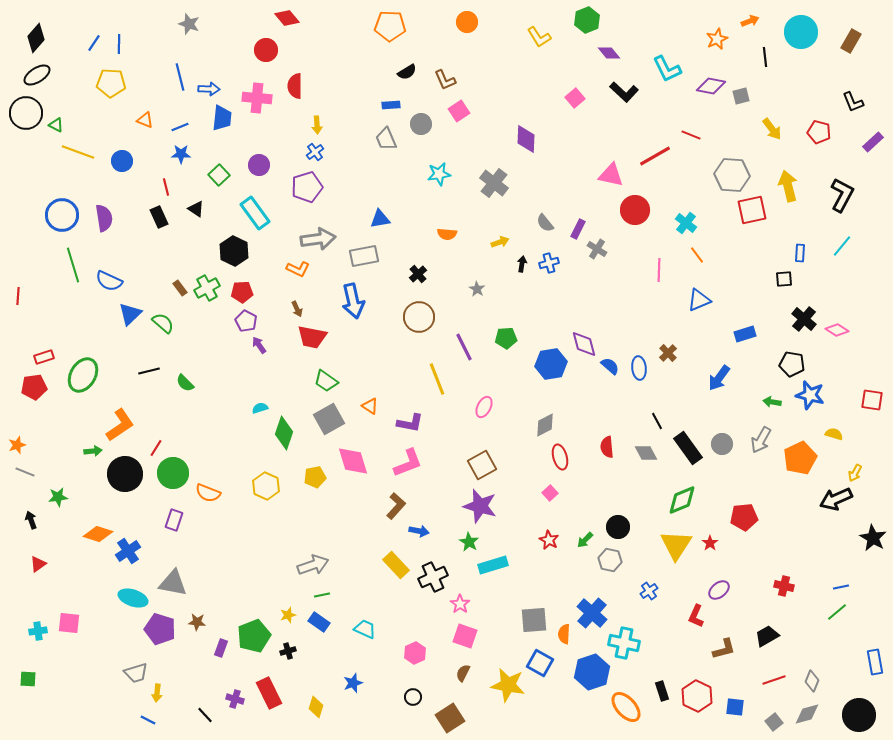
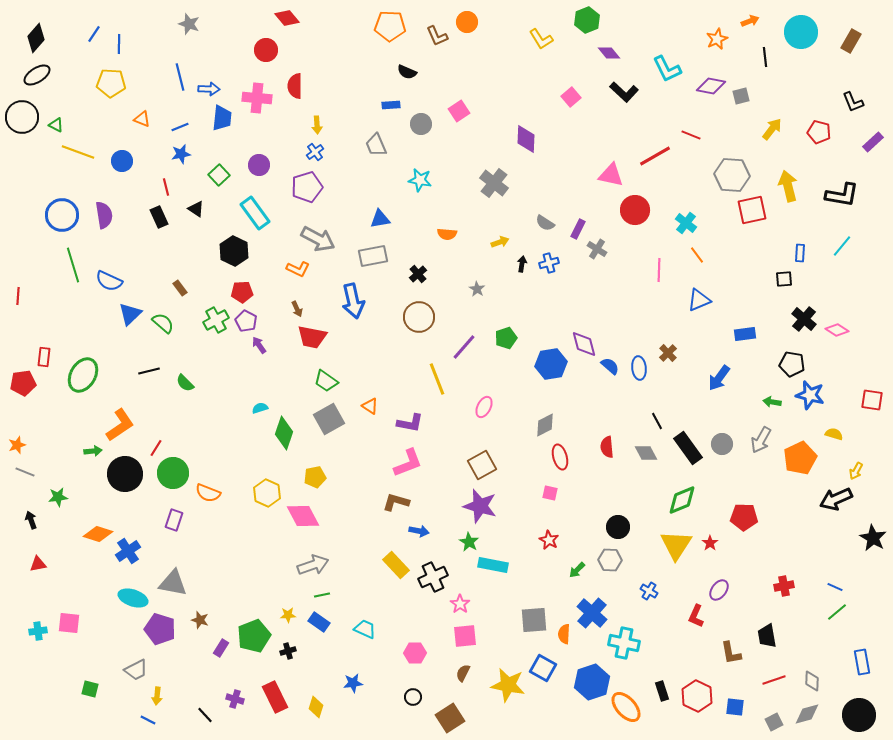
yellow L-shape at (539, 37): moved 2 px right, 2 px down
blue line at (94, 43): moved 9 px up
black semicircle at (407, 72): rotated 54 degrees clockwise
brown L-shape at (445, 80): moved 8 px left, 44 px up
pink square at (575, 98): moved 4 px left, 1 px up
black circle at (26, 113): moved 4 px left, 4 px down
orange triangle at (145, 120): moved 3 px left, 1 px up
yellow arrow at (772, 129): rotated 105 degrees counterclockwise
gray trapezoid at (386, 139): moved 10 px left, 6 px down
blue star at (181, 154): rotated 12 degrees counterclockwise
cyan star at (439, 174): moved 19 px left, 6 px down; rotated 20 degrees clockwise
black L-shape at (842, 195): rotated 72 degrees clockwise
purple semicircle at (104, 218): moved 3 px up
gray semicircle at (545, 223): rotated 18 degrees counterclockwise
gray arrow at (318, 239): rotated 36 degrees clockwise
gray rectangle at (364, 256): moved 9 px right
green cross at (207, 288): moved 9 px right, 32 px down
blue rectangle at (745, 334): rotated 10 degrees clockwise
green pentagon at (506, 338): rotated 15 degrees counterclockwise
purple line at (464, 347): rotated 68 degrees clockwise
red rectangle at (44, 357): rotated 66 degrees counterclockwise
red pentagon at (34, 387): moved 11 px left, 4 px up
pink diamond at (353, 461): moved 50 px left, 55 px down; rotated 12 degrees counterclockwise
yellow arrow at (855, 473): moved 1 px right, 2 px up
yellow hexagon at (266, 486): moved 1 px right, 7 px down
pink square at (550, 493): rotated 35 degrees counterclockwise
brown L-shape at (396, 506): moved 4 px up; rotated 116 degrees counterclockwise
red pentagon at (744, 517): rotated 8 degrees clockwise
green arrow at (585, 540): moved 8 px left, 30 px down
gray hexagon at (610, 560): rotated 10 degrees counterclockwise
red triangle at (38, 564): rotated 24 degrees clockwise
cyan rectangle at (493, 565): rotated 28 degrees clockwise
red cross at (784, 586): rotated 24 degrees counterclockwise
blue line at (841, 587): moved 6 px left; rotated 35 degrees clockwise
purple ellipse at (719, 590): rotated 15 degrees counterclockwise
blue cross at (649, 591): rotated 24 degrees counterclockwise
yellow star at (288, 615): rotated 14 degrees clockwise
brown star at (197, 622): moved 3 px right, 2 px up; rotated 12 degrees clockwise
pink square at (465, 636): rotated 25 degrees counterclockwise
black trapezoid at (767, 636): rotated 70 degrees counterclockwise
purple rectangle at (221, 648): rotated 12 degrees clockwise
brown L-shape at (724, 649): moved 7 px right, 4 px down; rotated 95 degrees clockwise
pink hexagon at (415, 653): rotated 25 degrees clockwise
blue rectangle at (875, 662): moved 13 px left
blue square at (540, 663): moved 3 px right, 5 px down
blue hexagon at (592, 672): moved 10 px down
gray trapezoid at (136, 673): moved 3 px up; rotated 10 degrees counterclockwise
green square at (28, 679): moved 62 px right, 10 px down; rotated 12 degrees clockwise
gray diamond at (812, 681): rotated 20 degrees counterclockwise
blue star at (353, 683): rotated 12 degrees clockwise
yellow arrow at (157, 693): moved 3 px down
red rectangle at (269, 693): moved 6 px right, 4 px down
gray square at (774, 722): rotated 12 degrees clockwise
